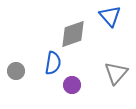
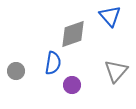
gray triangle: moved 2 px up
